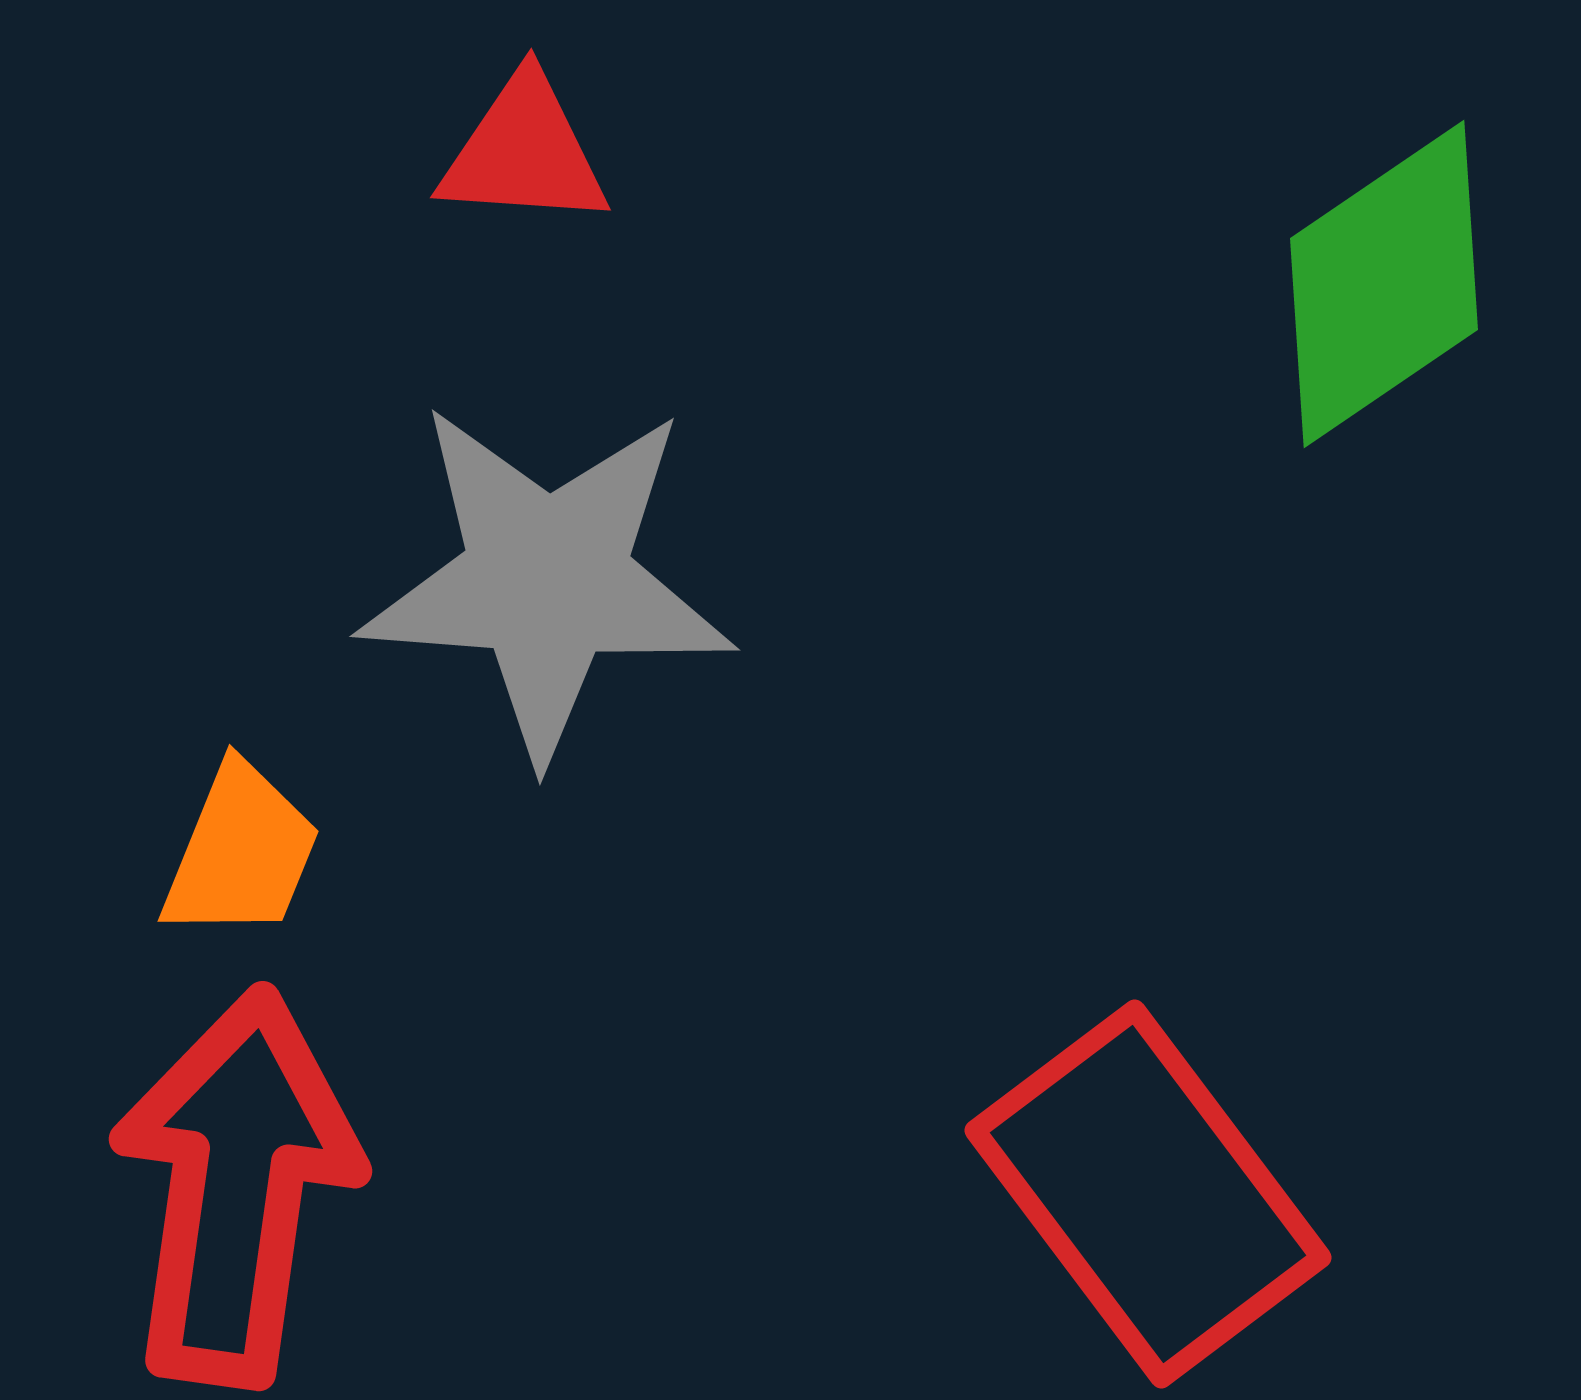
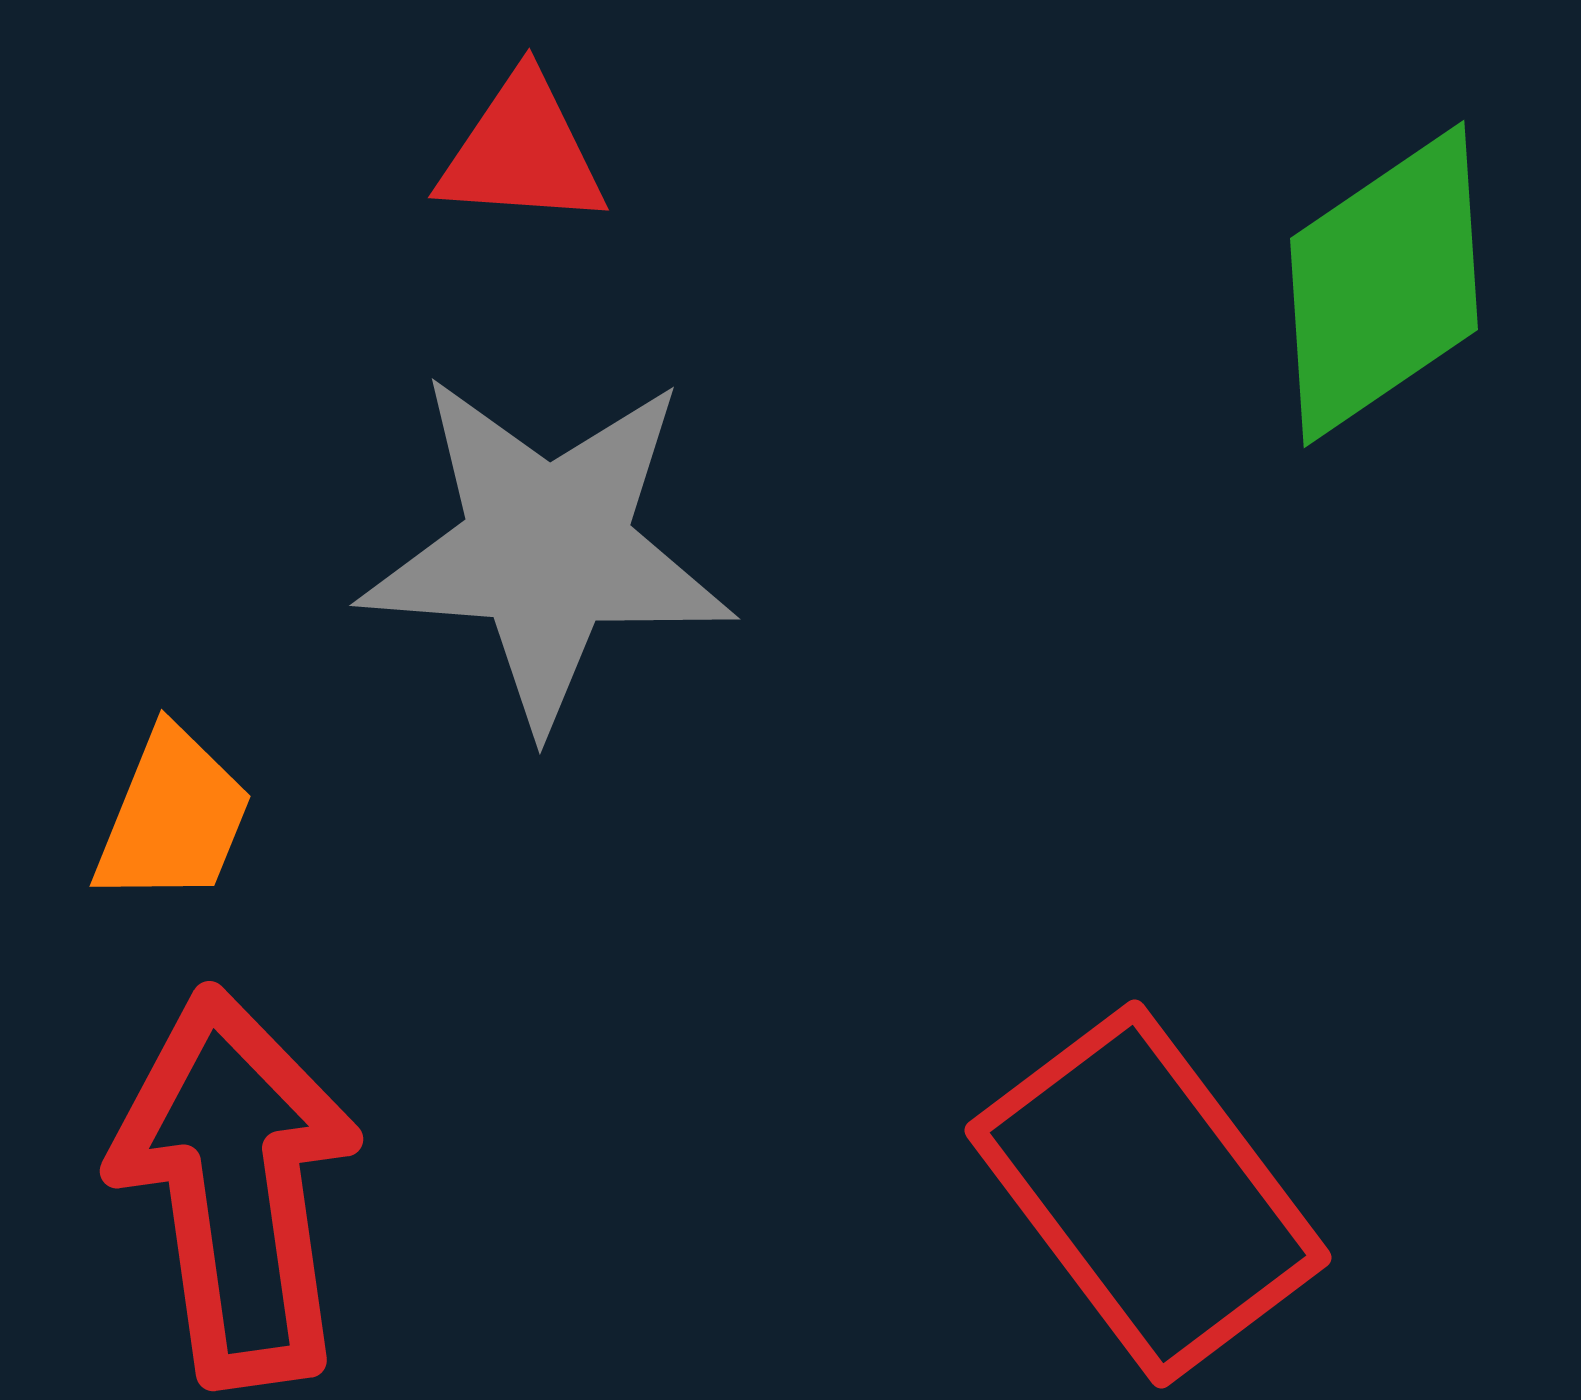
red triangle: moved 2 px left
gray star: moved 31 px up
orange trapezoid: moved 68 px left, 35 px up
red arrow: rotated 16 degrees counterclockwise
